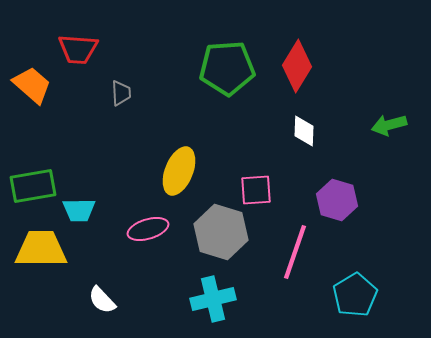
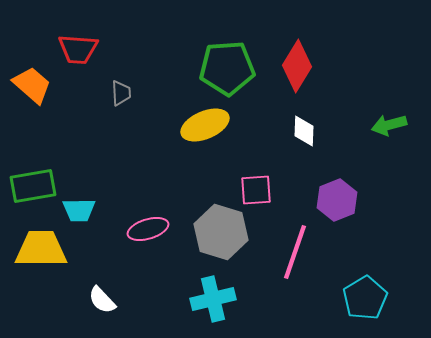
yellow ellipse: moved 26 px right, 46 px up; rotated 45 degrees clockwise
purple hexagon: rotated 21 degrees clockwise
cyan pentagon: moved 10 px right, 3 px down
